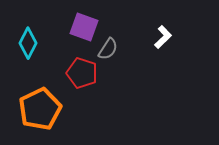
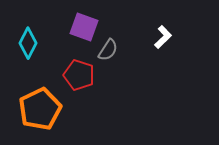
gray semicircle: moved 1 px down
red pentagon: moved 3 px left, 2 px down
